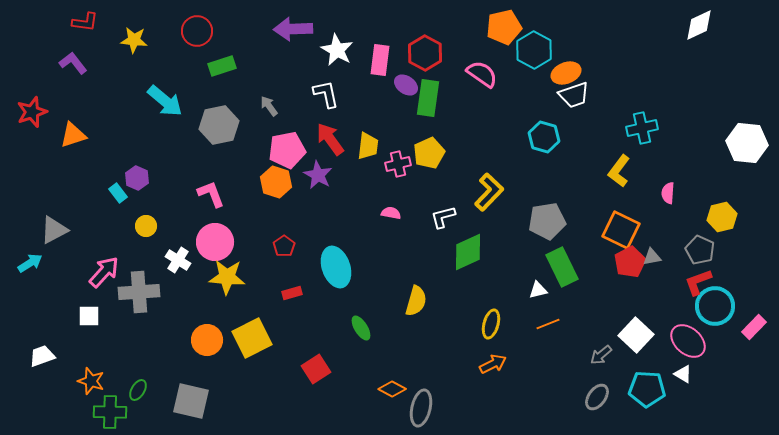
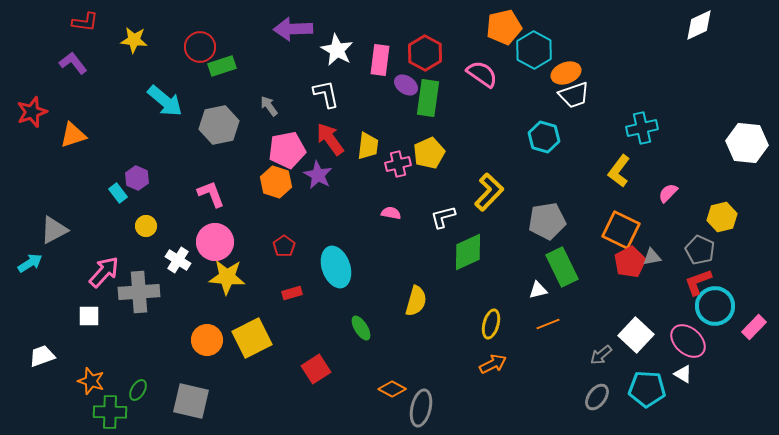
red circle at (197, 31): moved 3 px right, 16 px down
pink semicircle at (668, 193): rotated 40 degrees clockwise
